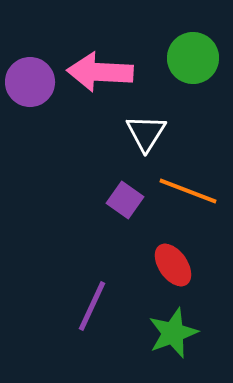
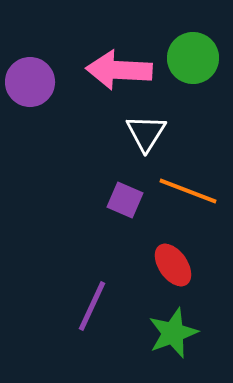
pink arrow: moved 19 px right, 2 px up
purple square: rotated 12 degrees counterclockwise
